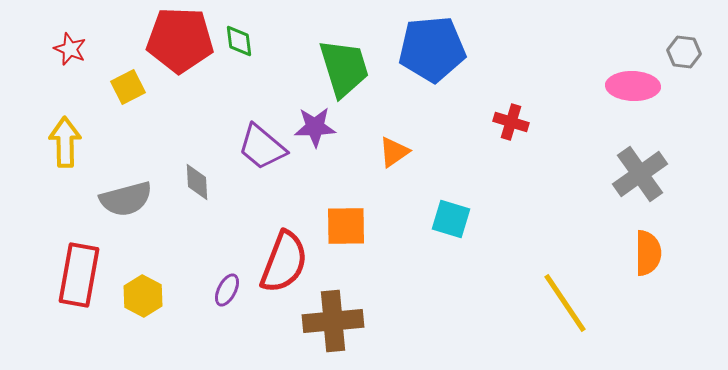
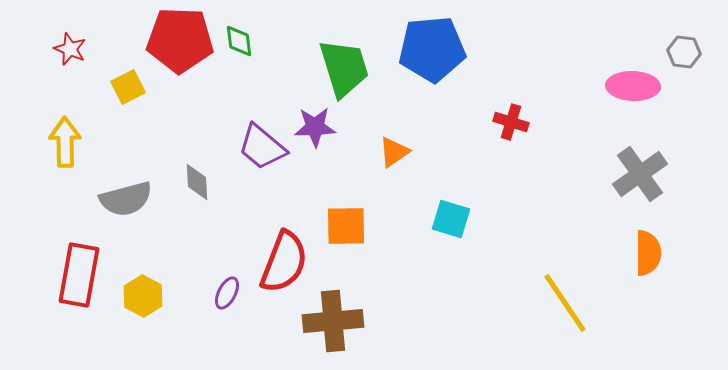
purple ellipse: moved 3 px down
